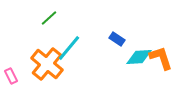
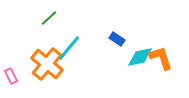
cyan diamond: moved 1 px right; rotated 8 degrees counterclockwise
